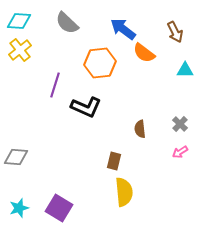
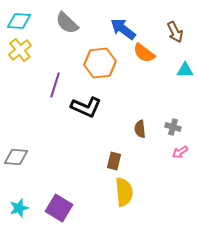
gray cross: moved 7 px left, 3 px down; rotated 28 degrees counterclockwise
